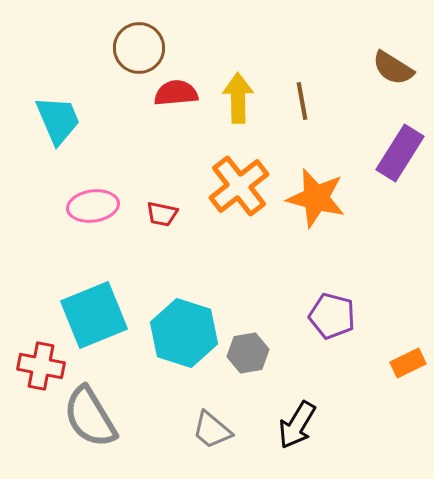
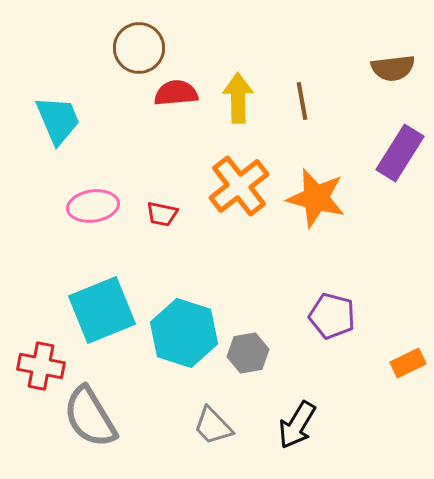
brown semicircle: rotated 39 degrees counterclockwise
cyan square: moved 8 px right, 5 px up
gray trapezoid: moved 1 px right, 4 px up; rotated 6 degrees clockwise
